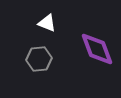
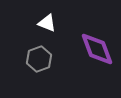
gray hexagon: rotated 15 degrees counterclockwise
